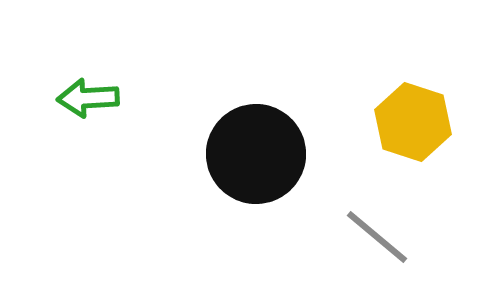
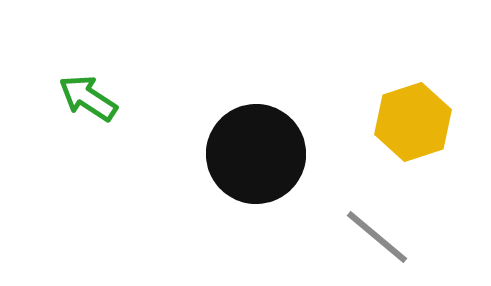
green arrow: rotated 36 degrees clockwise
yellow hexagon: rotated 24 degrees clockwise
